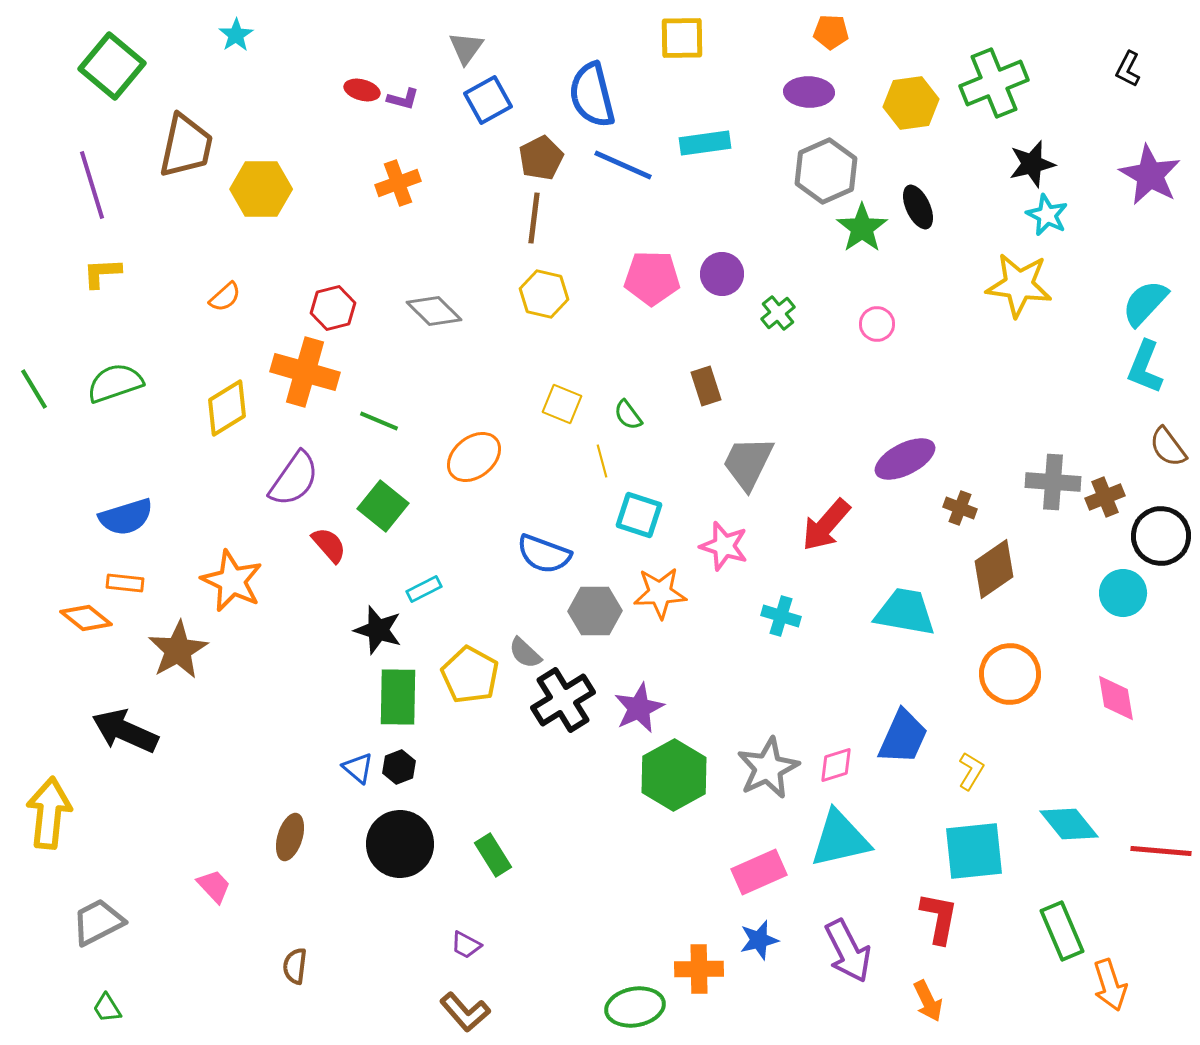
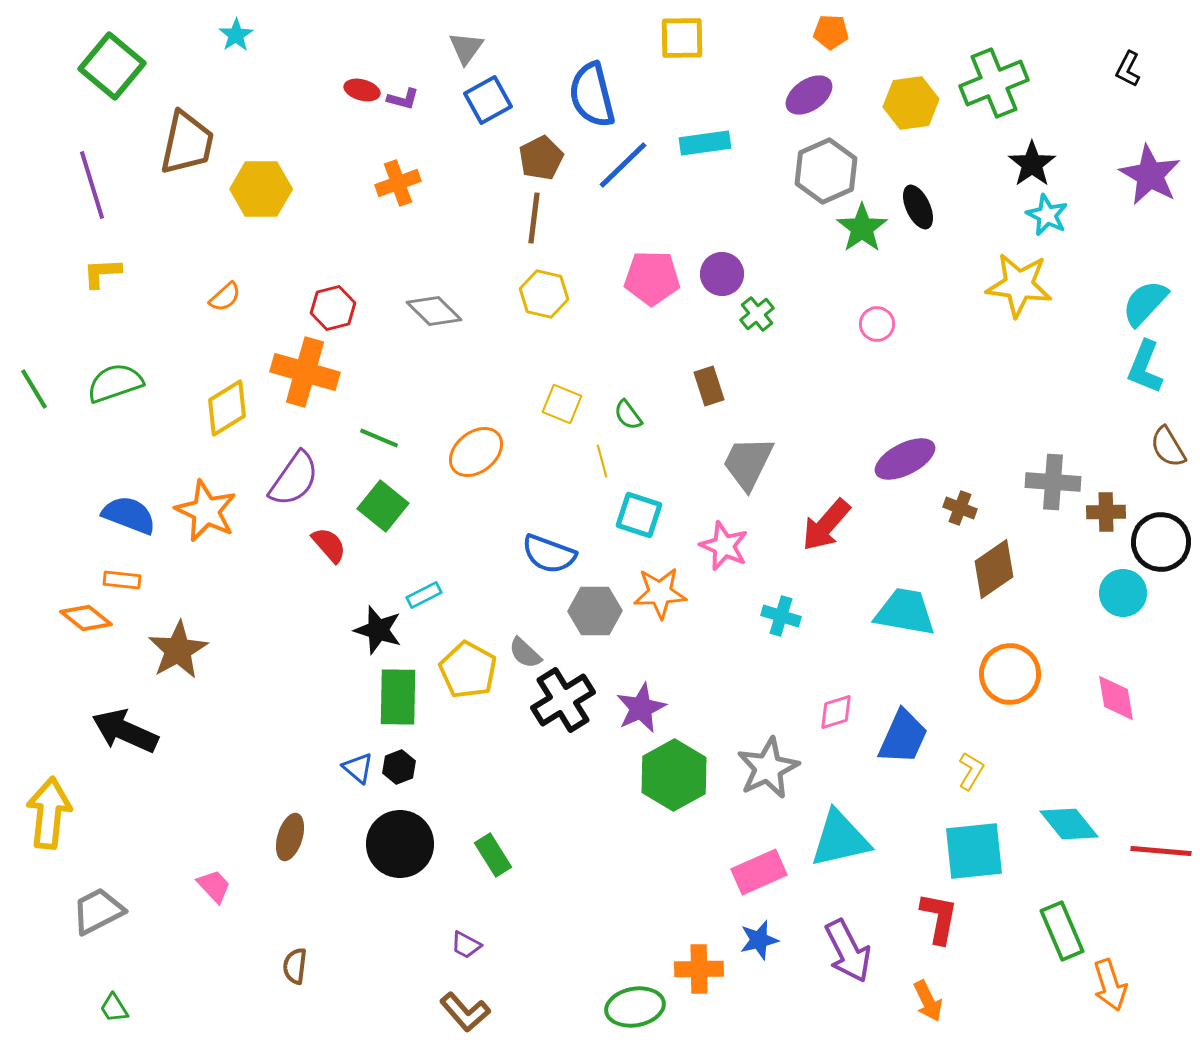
purple ellipse at (809, 92): moved 3 px down; rotated 36 degrees counterclockwise
brown trapezoid at (186, 146): moved 1 px right, 3 px up
black star at (1032, 164): rotated 21 degrees counterclockwise
blue line at (623, 165): rotated 68 degrees counterclockwise
green cross at (778, 313): moved 21 px left, 1 px down
brown rectangle at (706, 386): moved 3 px right
green line at (379, 421): moved 17 px down
brown semicircle at (1168, 447): rotated 6 degrees clockwise
orange ellipse at (474, 457): moved 2 px right, 5 px up
brown cross at (1105, 497): moved 1 px right, 15 px down; rotated 21 degrees clockwise
blue semicircle at (126, 517): moved 3 px right, 2 px up; rotated 142 degrees counterclockwise
black circle at (1161, 536): moved 6 px down
pink star at (724, 546): rotated 6 degrees clockwise
blue semicircle at (544, 554): moved 5 px right
orange star at (232, 581): moved 26 px left, 70 px up
orange rectangle at (125, 583): moved 3 px left, 3 px up
cyan rectangle at (424, 589): moved 6 px down
yellow pentagon at (470, 675): moved 2 px left, 5 px up
purple star at (639, 708): moved 2 px right
pink diamond at (836, 765): moved 53 px up
gray trapezoid at (98, 922): moved 11 px up
green trapezoid at (107, 1008): moved 7 px right
